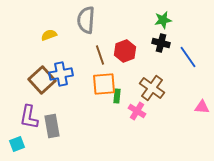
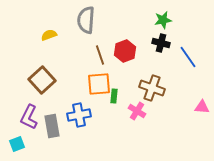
blue cross: moved 18 px right, 41 px down
orange square: moved 5 px left
brown cross: rotated 15 degrees counterclockwise
green rectangle: moved 3 px left
purple L-shape: rotated 15 degrees clockwise
